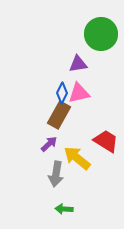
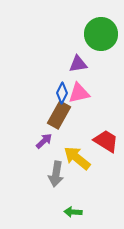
purple arrow: moved 5 px left, 3 px up
green arrow: moved 9 px right, 3 px down
